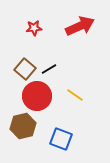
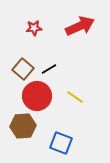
brown square: moved 2 px left
yellow line: moved 2 px down
brown hexagon: rotated 10 degrees clockwise
blue square: moved 4 px down
